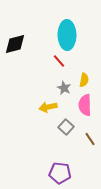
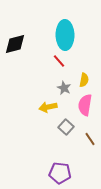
cyan ellipse: moved 2 px left
pink semicircle: rotated 10 degrees clockwise
